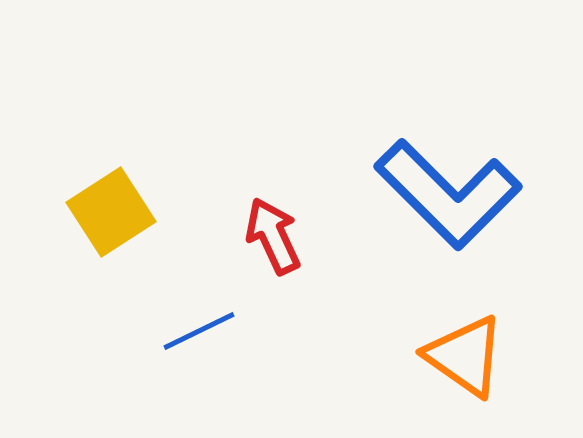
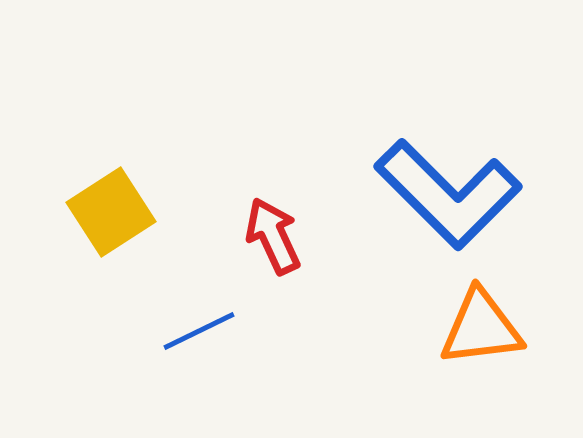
orange triangle: moved 16 px right, 28 px up; rotated 42 degrees counterclockwise
